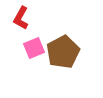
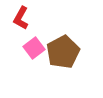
pink square: rotated 15 degrees counterclockwise
